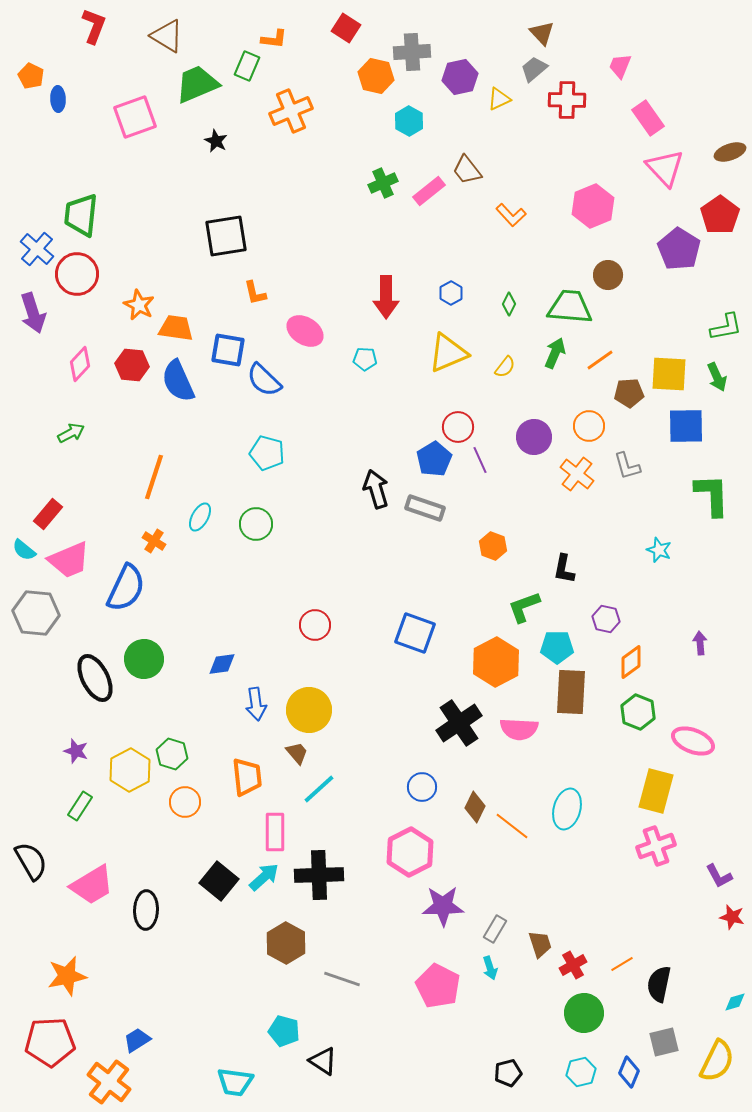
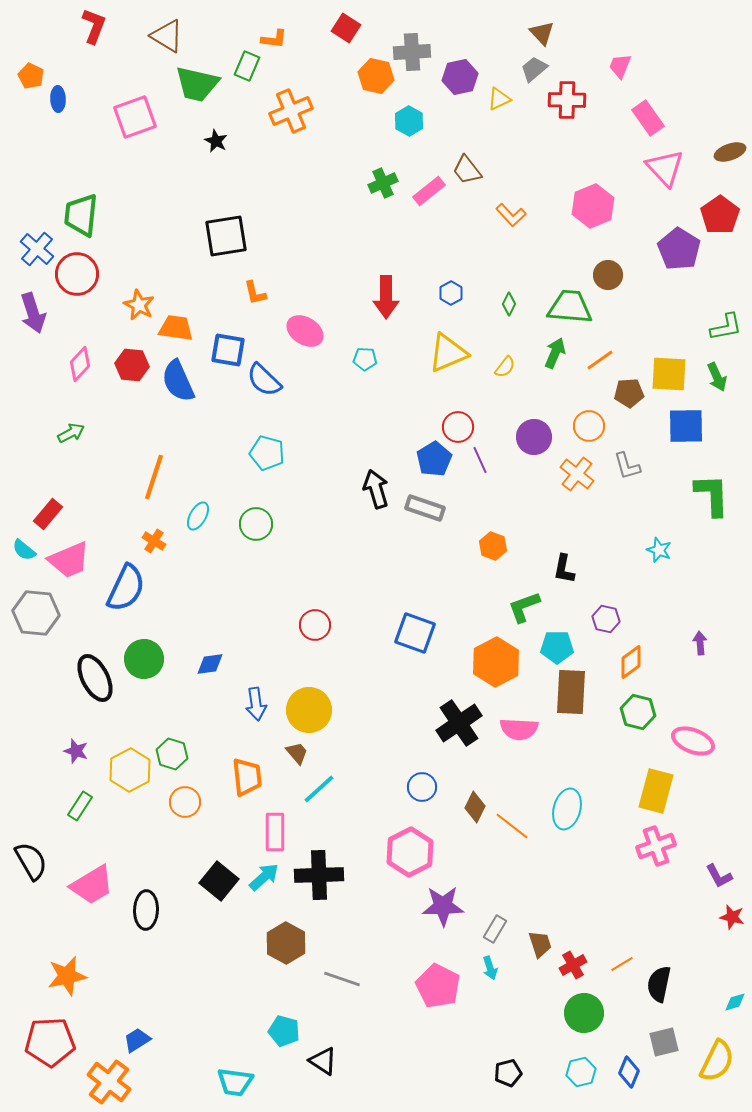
green trapezoid at (197, 84): rotated 144 degrees counterclockwise
cyan ellipse at (200, 517): moved 2 px left, 1 px up
blue diamond at (222, 664): moved 12 px left
green hexagon at (638, 712): rotated 8 degrees counterclockwise
